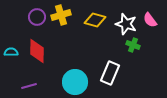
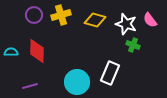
purple circle: moved 3 px left, 2 px up
cyan circle: moved 2 px right
purple line: moved 1 px right
